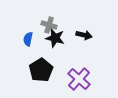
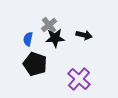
gray cross: rotated 35 degrees clockwise
black star: rotated 18 degrees counterclockwise
black pentagon: moved 6 px left, 6 px up; rotated 20 degrees counterclockwise
